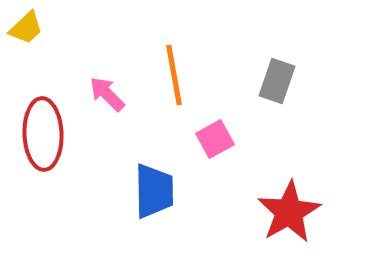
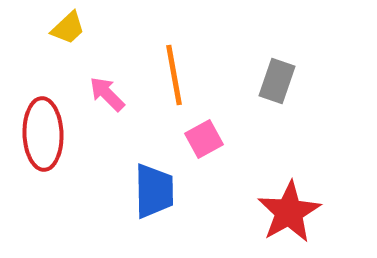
yellow trapezoid: moved 42 px right
pink square: moved 11 px left
